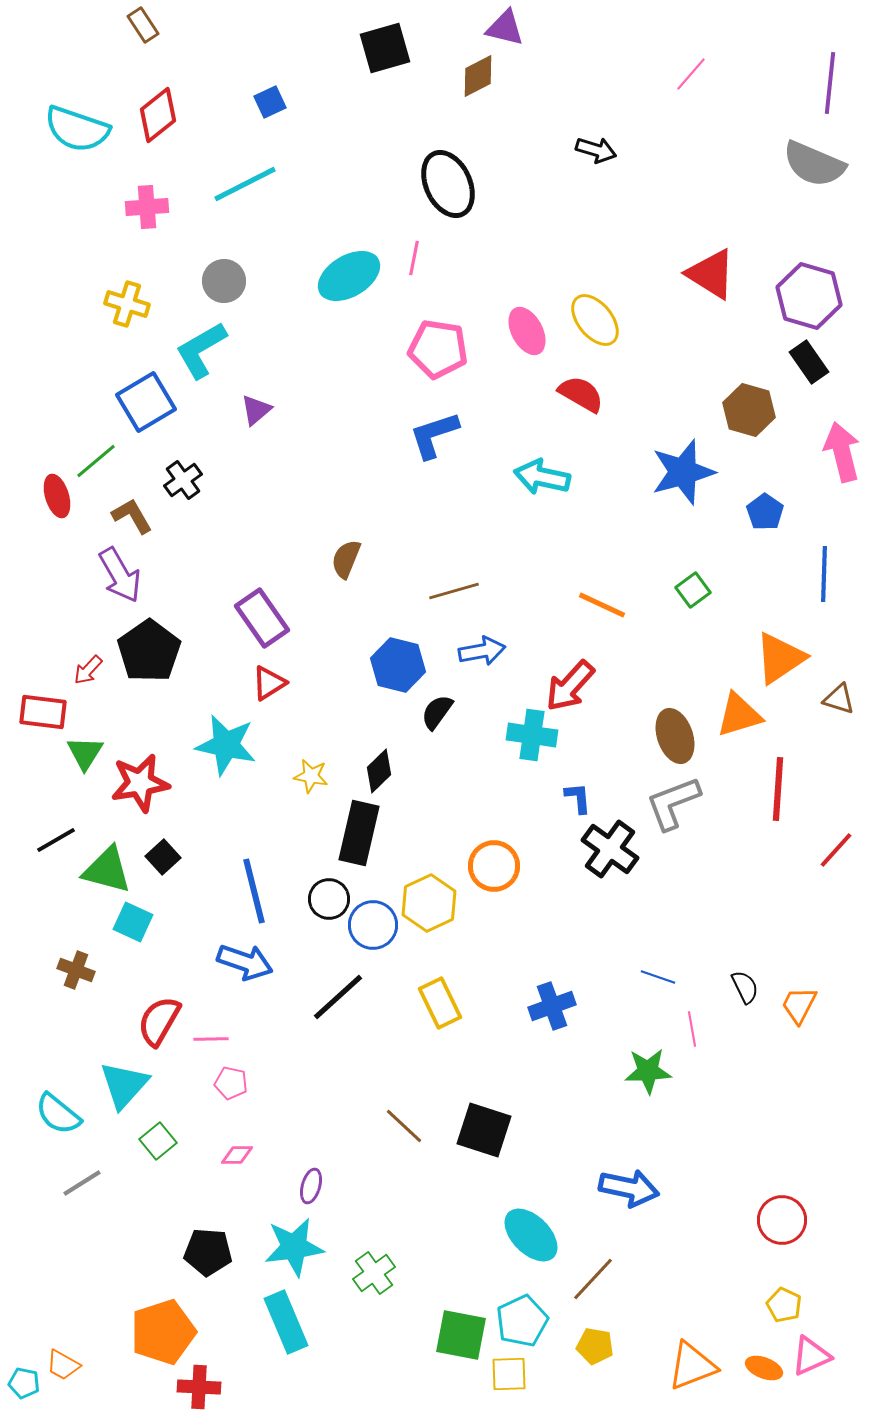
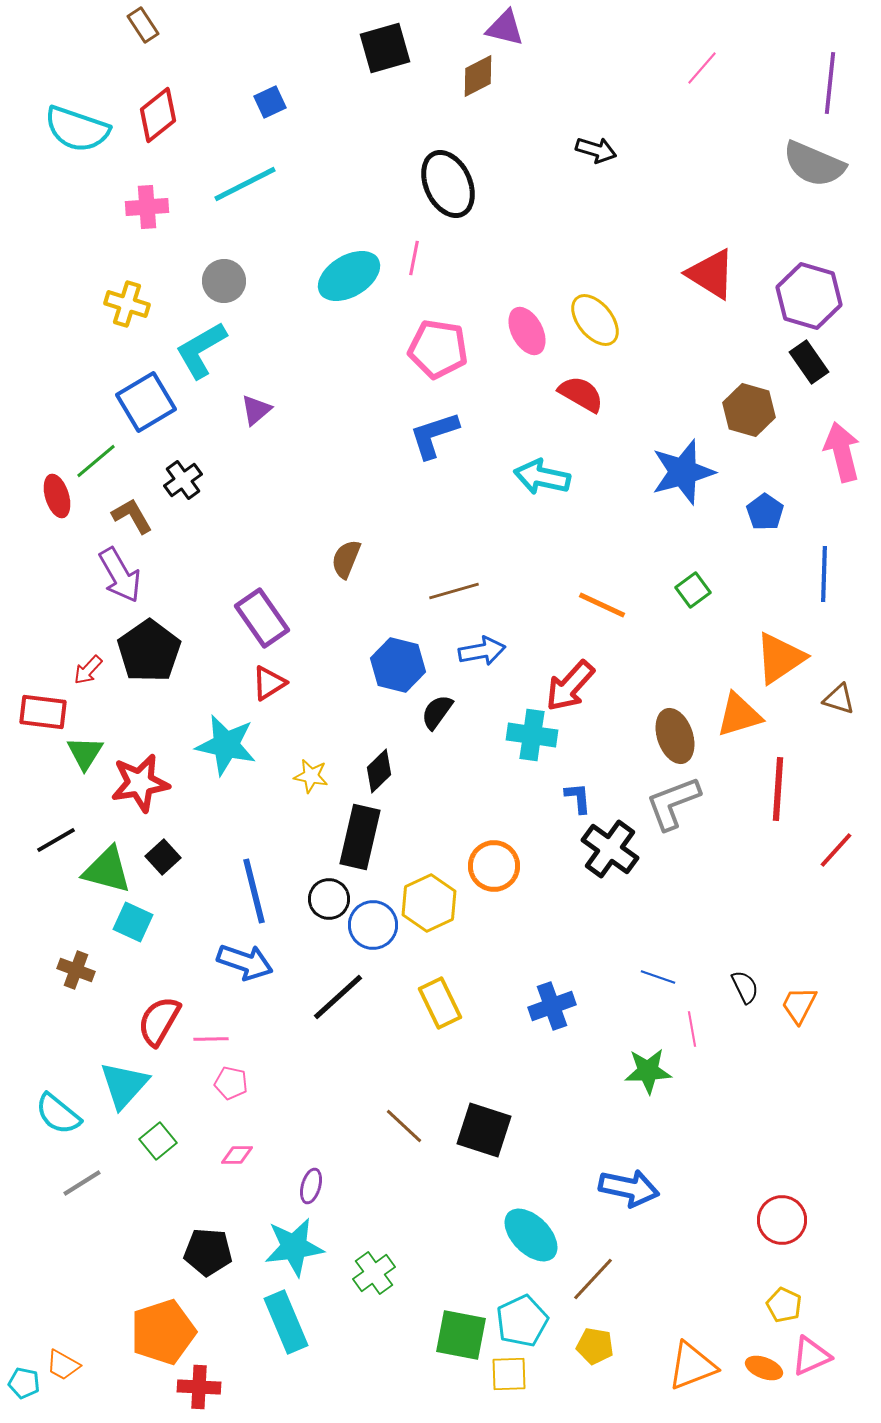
pink line at (691, 74): moved 11 px right, 6 px up
black rectangle at (359, 833): moved 1 px right, 4 px down
